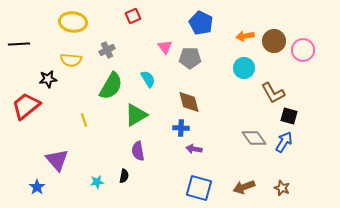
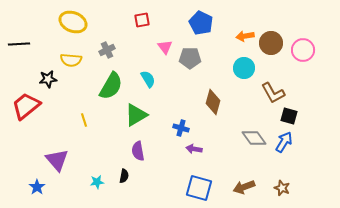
red square: moved 9 px right, 4 px down; rotated 14 degrees clockwise
yellow ellipse: rotated 16 degrees clockwise
brown circle: moved 3 px left, 2 px down
brown diamond: moved 24 px right; rotated 30 degrees clockwise
blue cross: rotated 14 degrees clockwise
